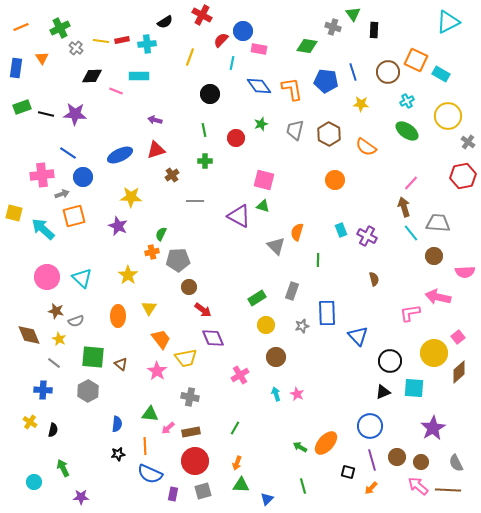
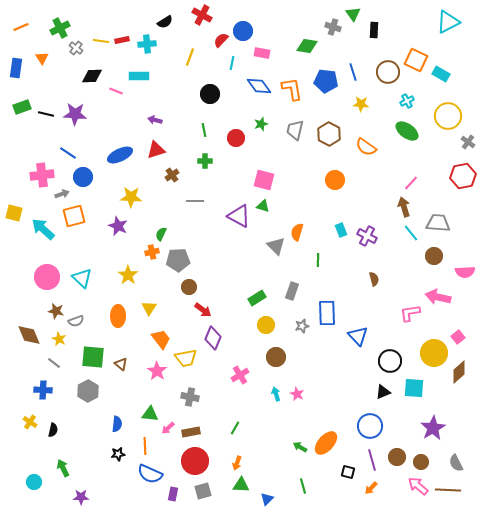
pink rectangle at (259, 49): moved 3 px right, 4 px down
purple diamond at (213, 338): rotated 45 degrees clockwise
